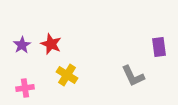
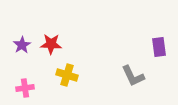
red star: rotated 20 degrees counterclockwise
yellow cross: rotated 15 degrees counterclockwise
